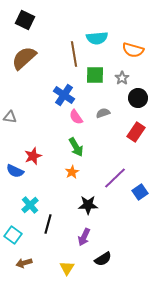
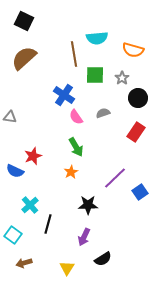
black square: moved 1 px left, 1 px down
orange star: moved 1 px left
